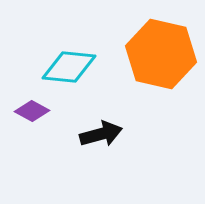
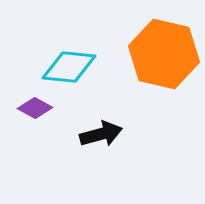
orange hexagon: moved 3 px right
purple diamond: moved 3 px right, 3 px up
